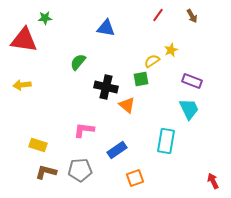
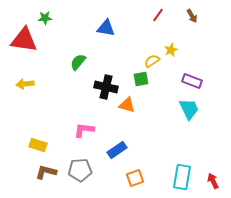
yellow arrow: moved 3 px right, 1 px up
orange triangle: rotated 24 degrees counterclockwise
cyan rectangle: moved 16 px right, 36 px down
